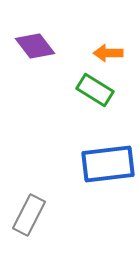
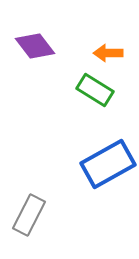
blue rectangle: rotated 22 degrees counterclockwise
